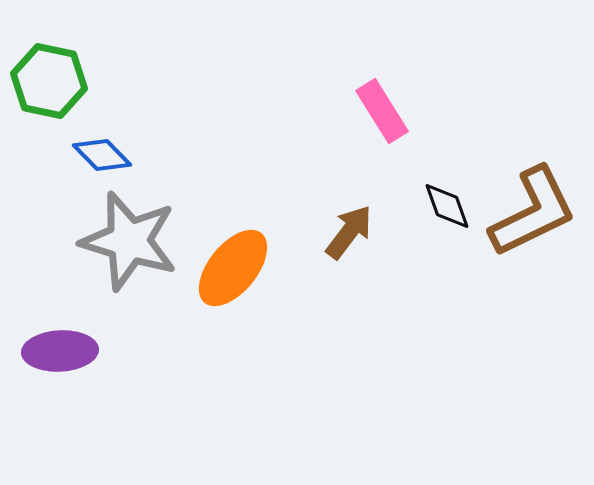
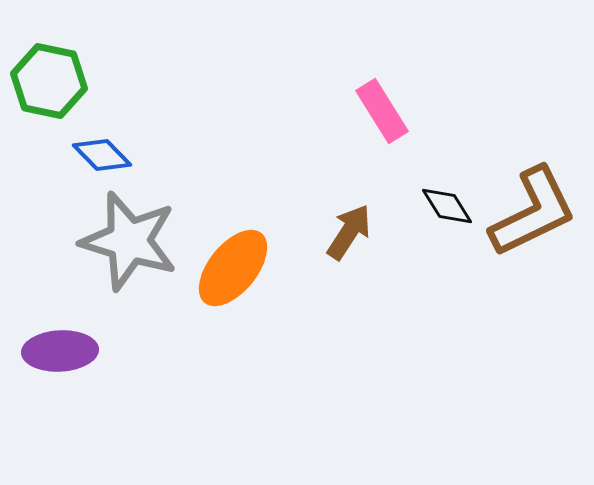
black diamond: rotated 12 degrees counterclockwise
brown arrow: rotated 4 degrees counterclockwise
